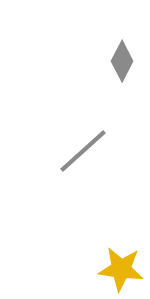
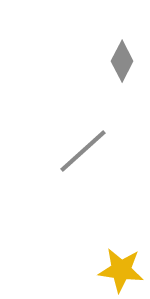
yellow star: moved 1 px down
